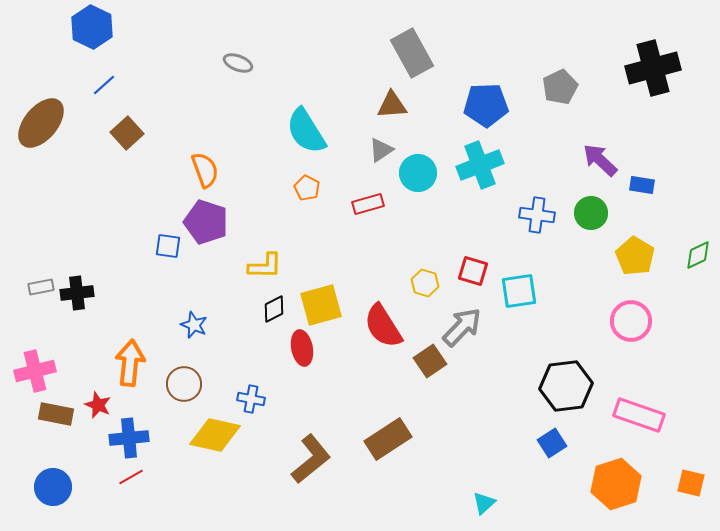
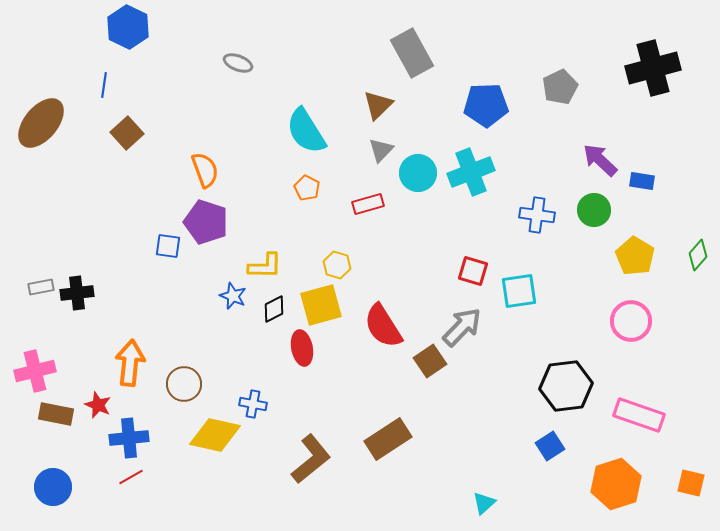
blue hexagon at (92, 27): moved 36 px right
blue line at (104, 85): rotated 40 degrees counterclockwise
brown triangle at (392, 105): moved 14 px left; rotated 40 degrees counterclockwise
gray triangle at (381, 150): rotated 12 degrees counterclockwise
cyan cross at (480, 165): moved 9 px left, 7 px down
blue rectangle at (642, 185): moved 4 px up
green circle at (591, 213): moved 3 px right, 3 px up
green diamond at (698, 255): rotated 24 degrees counterclockwise
yellow hexagon at (425, 283): moved 88 px left, 18 px up
blue star at (194, 325): moved 39 px right, 29 px up
blue cross at (251, 399): moved 2 px right, 5 px down
blue square at (552, 443): moved 2 px left, 3 px down
